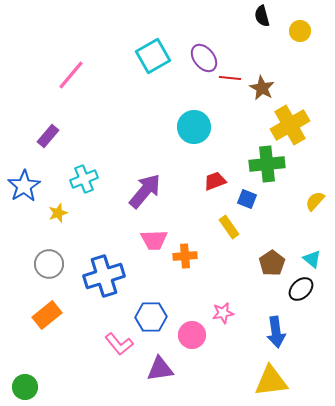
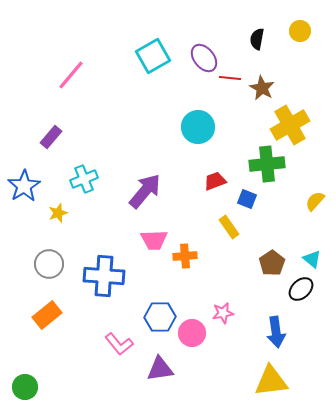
black semicircle: moved 5 px left, 23 px down; rotated 25 degrees clockwise
cyan circle: moved 4 px right
purple rectangle: moved 3 px right, 1 px down
blue cross: rotated 21 degrees clockwise
blue hexagon: moved 9 px right
pink circle: moved 2 px up
